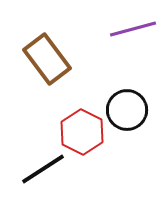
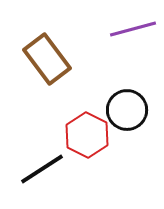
red hexagon: moved 5 px right, 3 px down
black line: moved 1 px left
